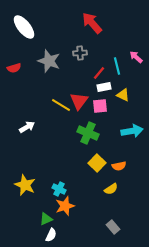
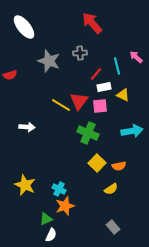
red semicircle: moved 4 px left, 7 px down
red line: moved 3 px left, 1 px down
white arrow: rotated 35 degrees clockwise
